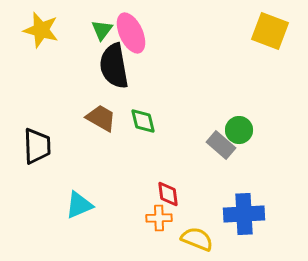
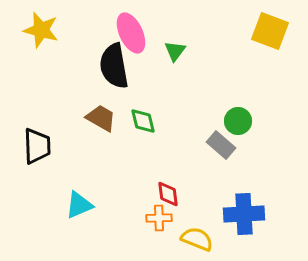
green triangle: moved 73 px right, 21 px down
green circle: moved 1 px left, 9 px up
